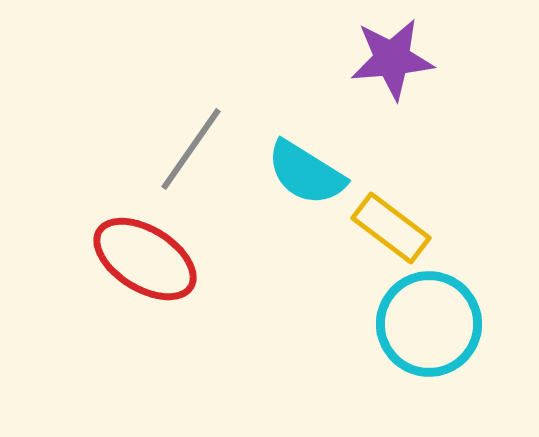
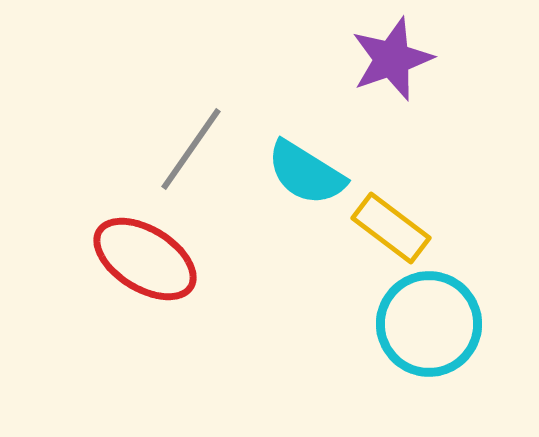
purple star: rotated 14 degrees counterclockwise
